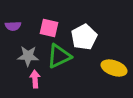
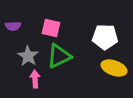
pink square: moved 2 px right
white pentagon: moved 21 px right; rotated 30 degrees clockwise
gray star: rotated 30 degrees clockwise
